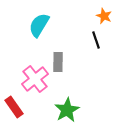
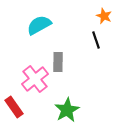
cyan semicircle: rotated 30 degrees clockwise
